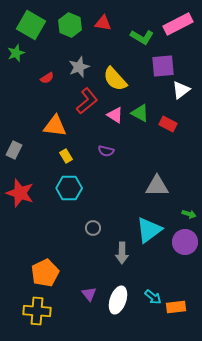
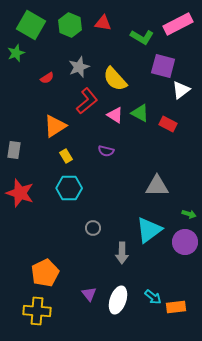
purple square: rotated 20 degrees clockwise
orange triangle: rotated 40 degrees counterclockwise
gray rectangle: rotated 18 degrees counterclockwise
